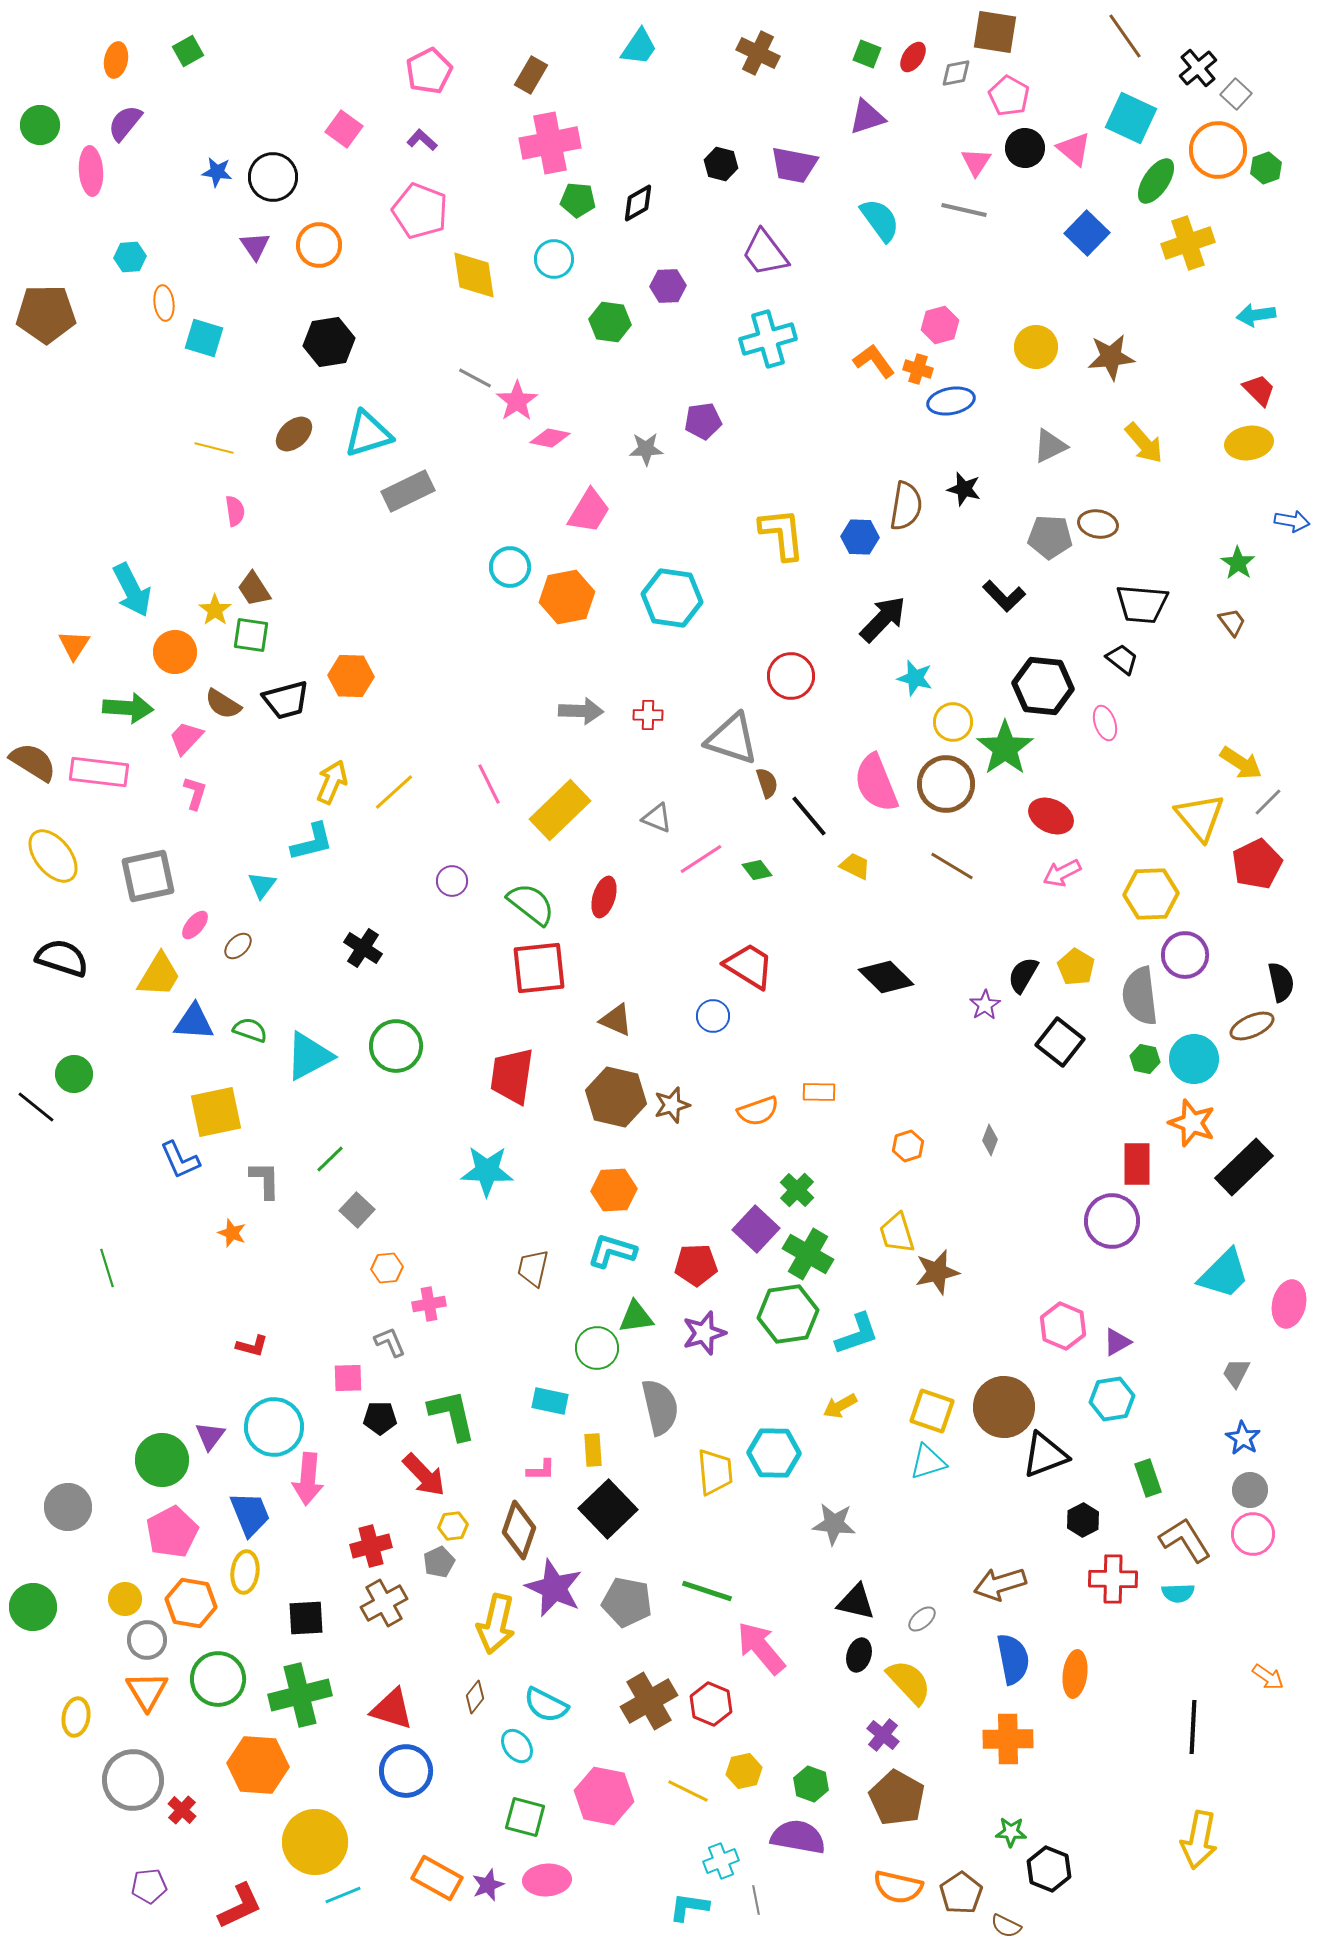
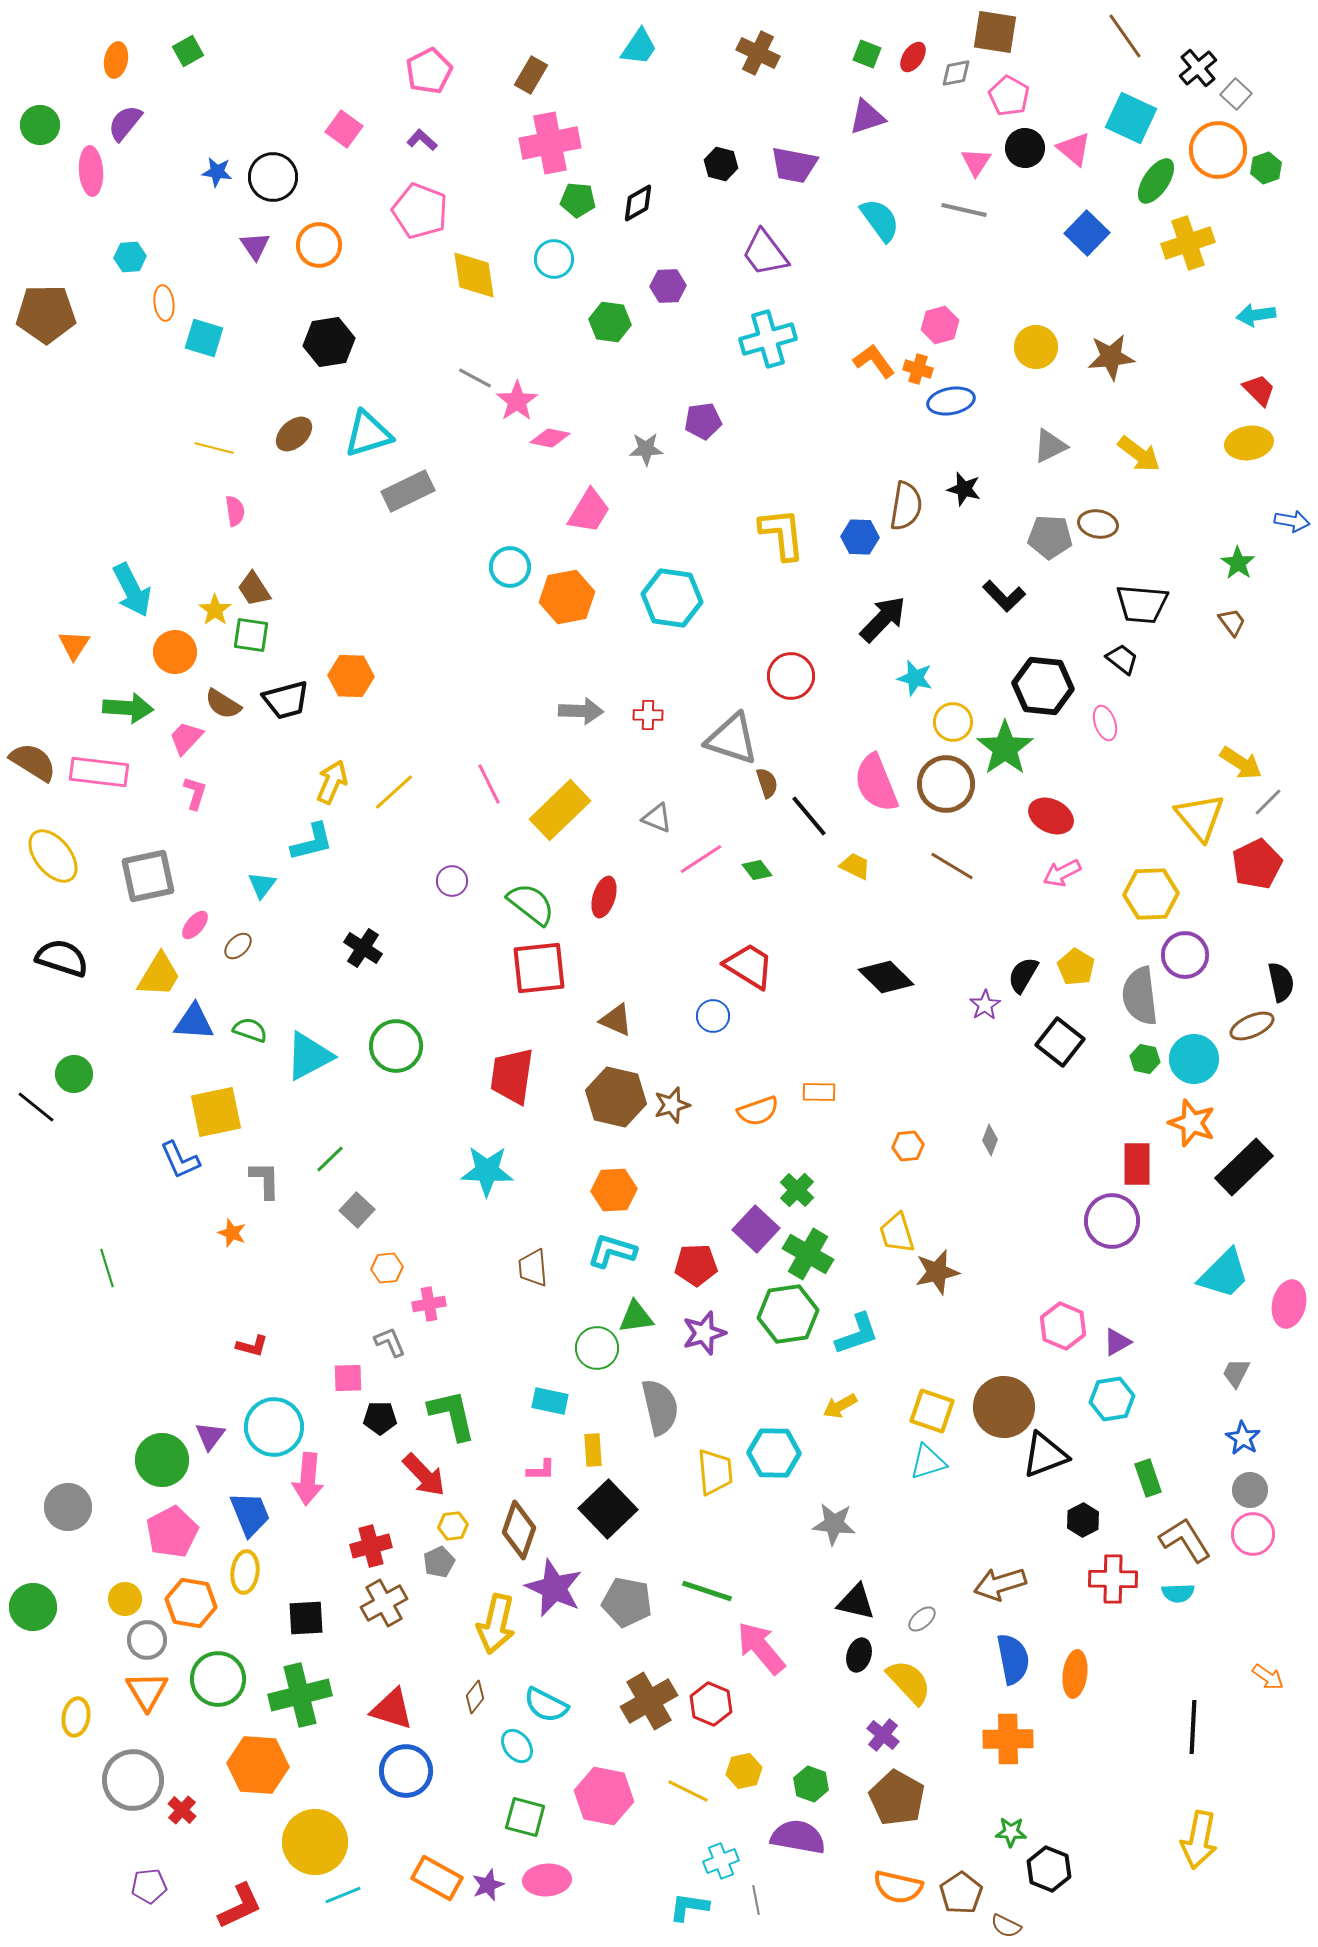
yellow arrow at (1144, 443): moved 5 px left, 11 px down; rotated 12 degrees counterclockwise
orange hexagon at (908, 1146): rotated 12 degrees clockwise
brown trapezoid at (533, 1268): rotated 18 degrees counterclockwise
